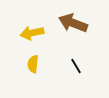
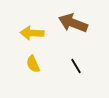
yellow arrow: rotated 15 degrees clockwise
yellow semicircle: rotated 30 degrees counterclockwise
